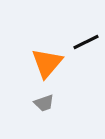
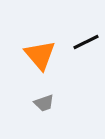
orange triangle: moved 7 px left, 8 px up; rotated 20 degrees counterclockwise
